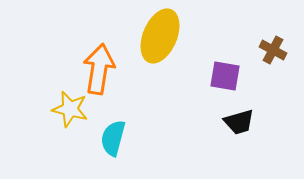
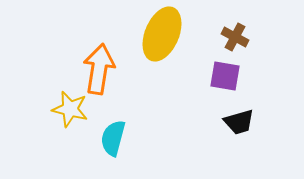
yellow ellipse: moved 2 px right, 2 px up
brown cross: moved 38 px left, 13 px up
